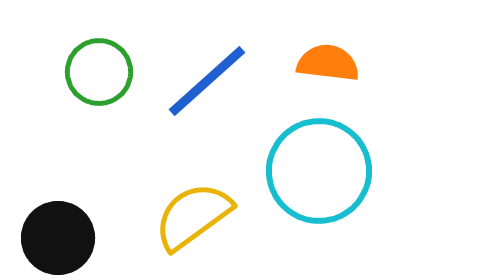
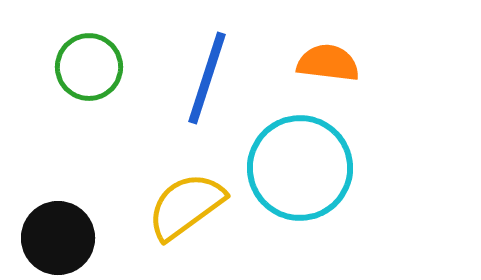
green circle: moved 10 px left, 5 px up
blue line: moved 3 px up; rotated 30 degrees counterclockwise
cyan circle: moved 19 px left, 3 px up
yellow semicircle: moved 7 px left, 10 px up
